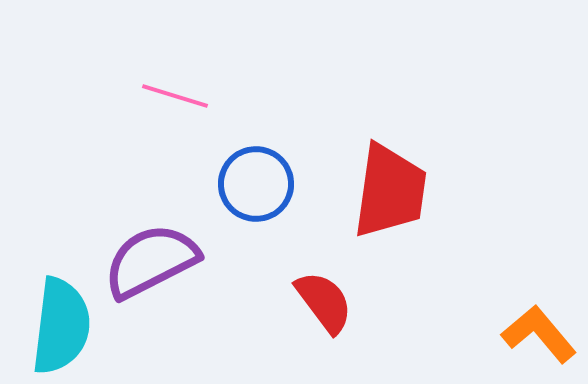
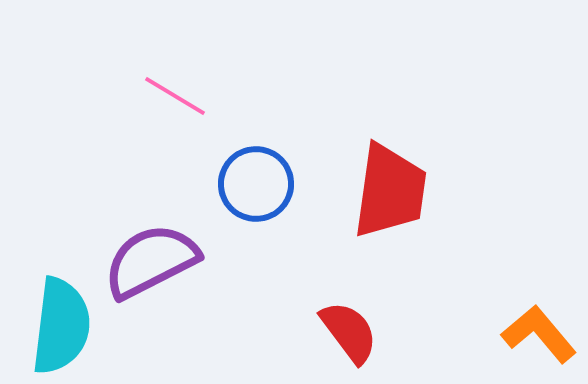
pink line: rotated 14 degrees clockwise
red semicircle: moved 25 px right, 30 px down
